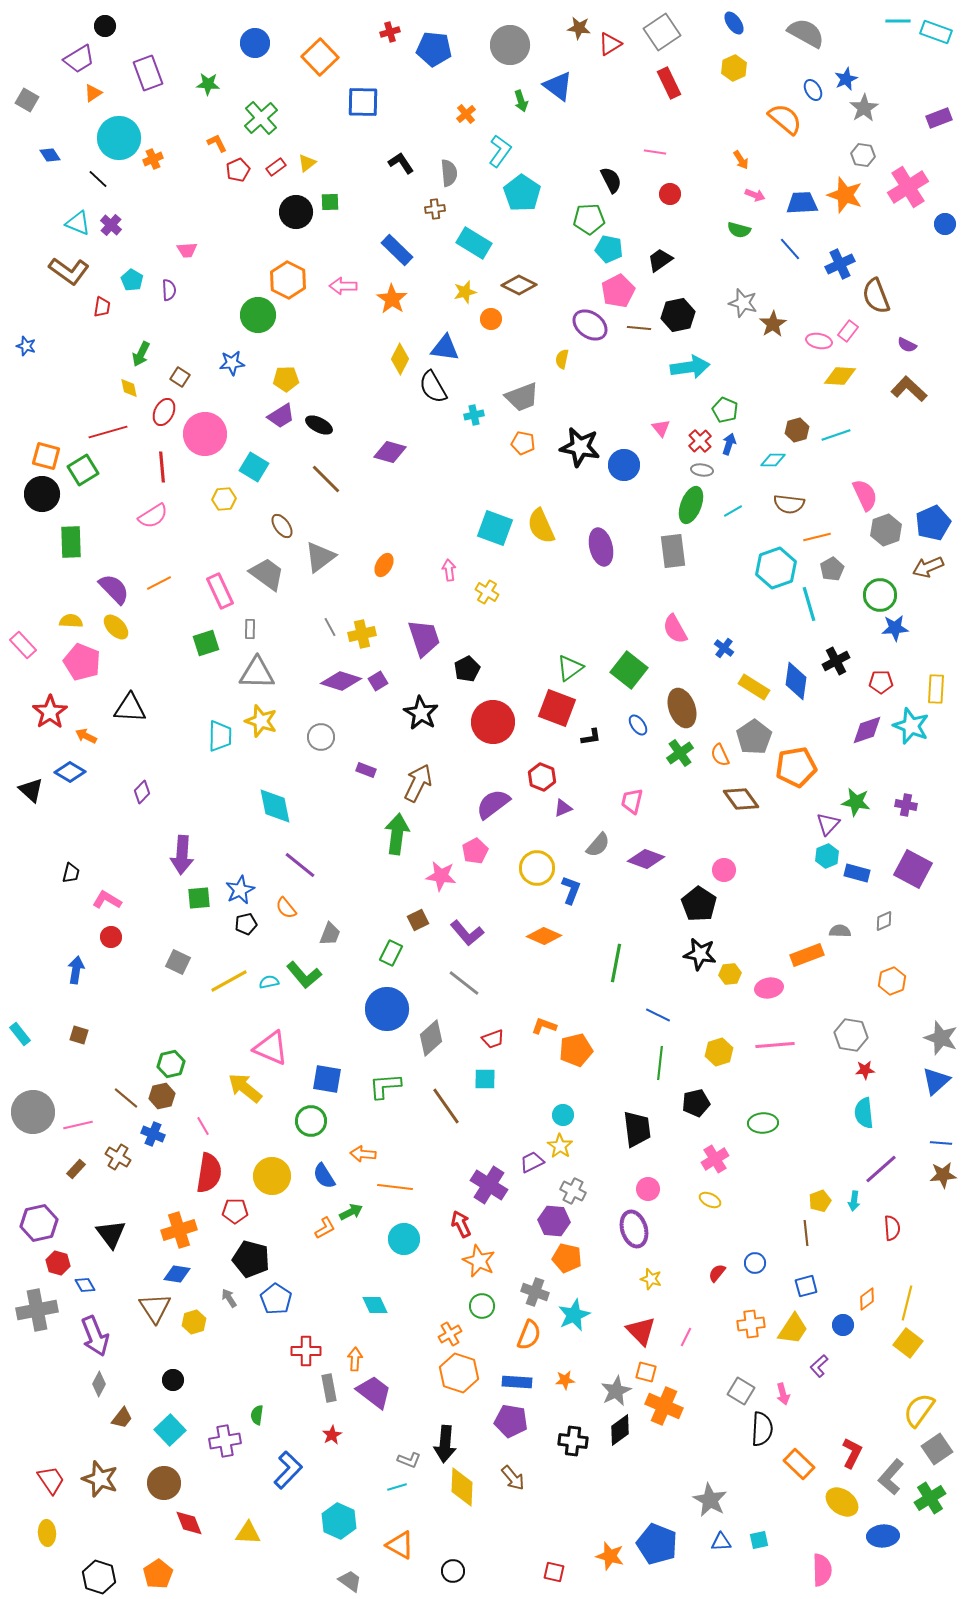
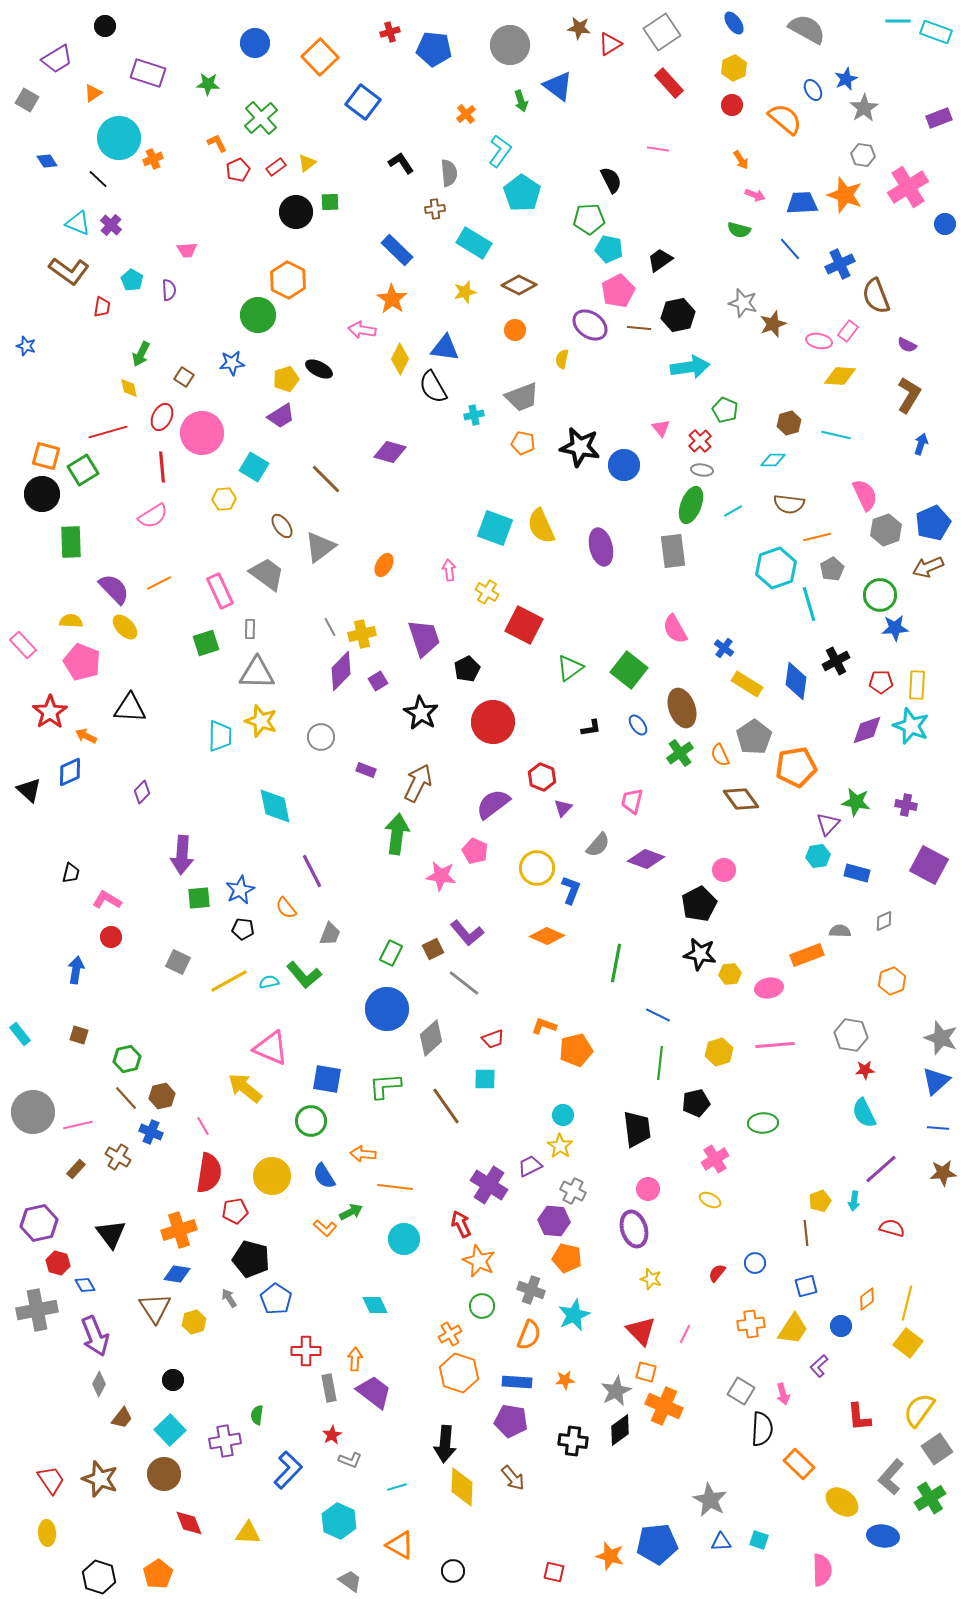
gray semicircle at (806, 33): moved 1 px right, 4 px up
purple trapezoid at (79, 59): moved 22 px left
purple rectangle at (148, 73): rotated 52 degrees counterclockwise
red rectangle at (669, 83): rotated 16 degrees counterclockwise
blue square at (363, 102): rotated 36 degrees clockwise
pink line at (655, 152): moved 3 px right, 3 px up
blue diamond at (50, 155): moved 3 px left, 6 px down
red circle at (670, 194): moved 62 px right, 89 px up
pink arrow at (343, 286): moved 19 px right, 44 px down; rotated 8 degrees clockwise
orange circle at (491, 319): moved 24 px right, 11 px down
brown star at (773, 324): rotated 12 degrees clockwise
brown square at (180, 377): moved 4 px right
yellow pentagon at (286, 379): rotated 15 degrees counterclockwise
brown L-shape at (909, 389): moved 6 px down; rotated 78 degrees clockwise
red ellipse at (164, 412): moved 2 px left, 5 px down
black ellipse at (319, 425): moved 56 px up
brown hexagon at (797, 430): moved 8 px left, 7 px up
pink circle at (205, 434): moved 3 px left, 1 px up
cyan line at (836, 435): rotated 32 degrees clockwise
blue arrow at (729, 444): moved 192 px right
gray triangle at (320, 557): moved 10 px up
yellow ellipse at (116, 627): moved 9 px right
purple diamond at (341, 681): moved 10 px up; rotated 63 degrees counterclockwise
yellow rectangle at (754, 687): moved 7 px left, 3 px up
yellow rectangle at (936, 689): moved 19 px left, 4 px up
red square at (557, 708): moved 33 px left, 83 px up; rotated 6 degrees clockwise
black L-shape at (591, 737): moved 9 px up
blue diamond at (70, 772): rotated 56 degrees counterclockwise
black triangle at (31, 790): moved 2 px left
purple triangle at (563, 808): rotated 24 degrees counterclockwise
pink pentagon at (475, 851): rotated 20 degrees counterclockwise
cyan hexagon at (827, 856): moved 9 px left; rotated 15 degrees clockwise
purple line at (300, 865): moved 12 px right, 6 px down; rotated 24 degrees clockwise
purple square at (913, 869): moved 16 px right, 4 px up
black pentagon at (699, 904): rotated 12 degrees clockwise
brown square at (418, 920): moved 15 px right, 29 px down
black pentagon at (246, 924): moved 3 px left, 5 px down; rotated 20 degrees clockwise
orange diamond at (544, 936): moved 3 px right
green hexagon at (171, 1064): moved 44 px left, 5 px up
brown line at (126, 1098): rotated 8 degrees clockwise
cyan semicircle at (864, 1113): rotated 20 degrees counterclockwise
blue cross at (153, 1134): moved 2 px left, 2 px up
blue line at (941, 1143): moved 3 px left, 15 px up
purple trapezoid at (532, 1162): moved 2 px left, 4 px down
brown star at (943, 1175): moved 2 px up
red pentagon at (235, 1211): rotated 10 degrees counterclockwise
orange L-shape at (325, 1228): rotated 70 degrees clockwise
red semicircle at (892, 1228): rotated 70 degrees counterclockwise
gray cross at (535, 1292): moved 4 px left, 2 px up
blue circle at (843, 1325): moved 2 px left, 1 px down
pink line at (686, 1337): moved 1 px left, 3 px up
red L-shape at (852, 1453): moved 7 px right, 36 px up; rotated 148 degrees clockwise
gray L-shape at (409, 1460): moved 59 px left
brown circle at (164, 1483): moved 9 px up
blue ellipse at (883, 1536): rotated 12 degrees clockwise
cyan square at (759, 1540): rotated 30 degrees clockwise
blue pentagon at (657, 1544): rotated 27 degrees counterclockwise
